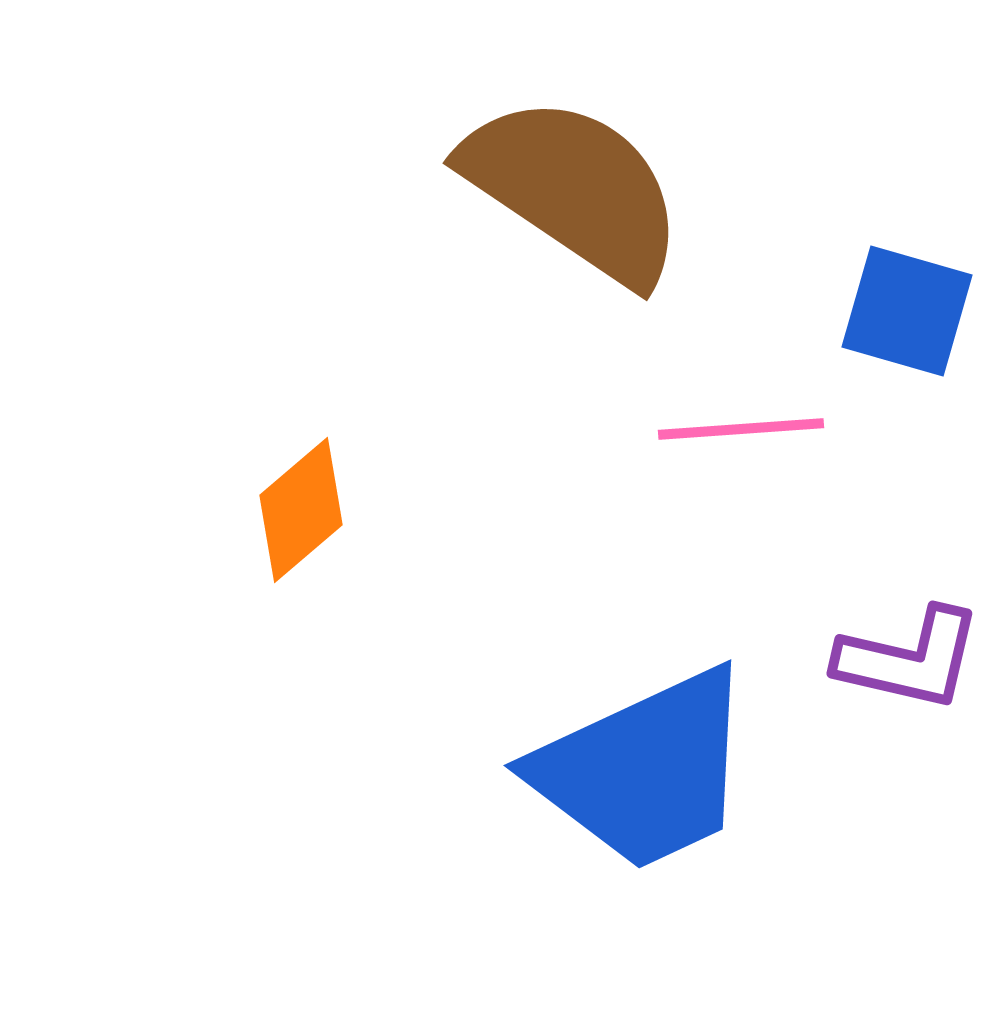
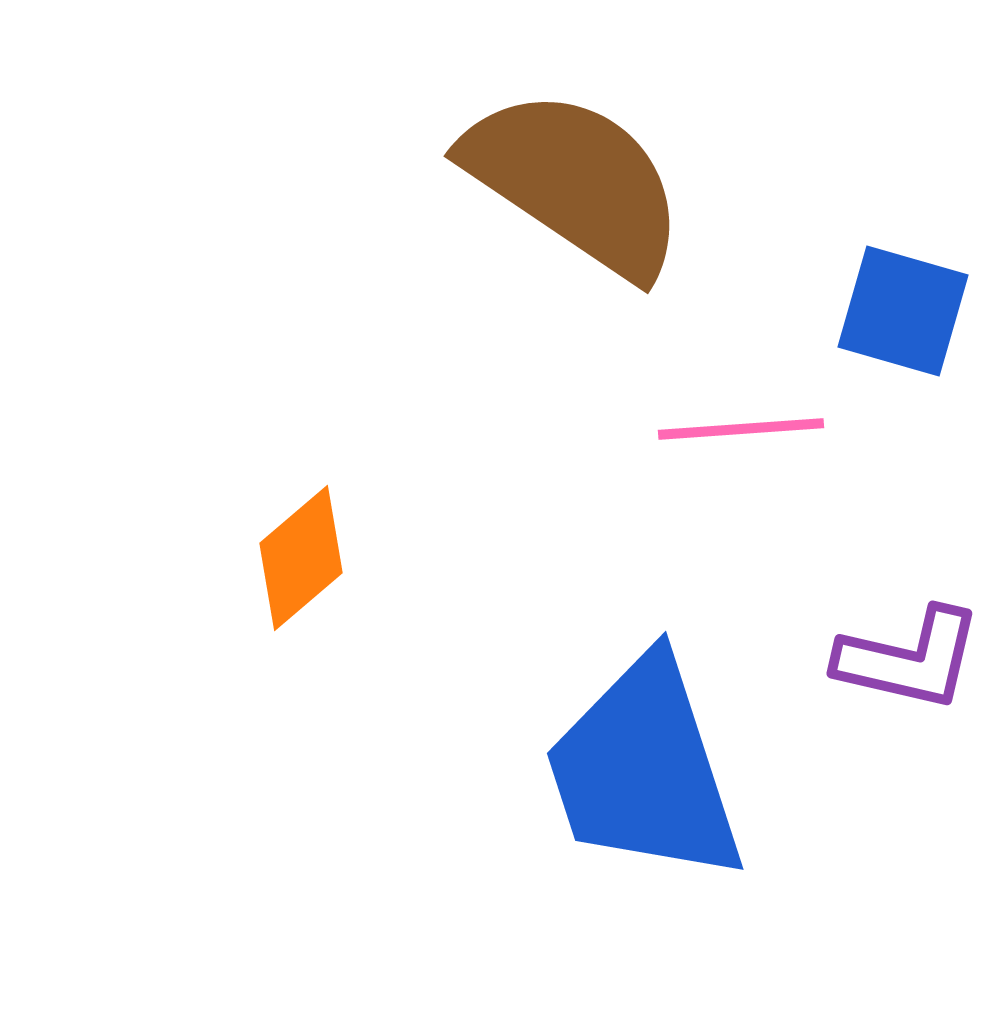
brown semicircle: moved 1 px right, 7 px up
blue square: moved 4 px left
orange diamond: moved 48 px down
blue trapezoid: rotated 97 degrees clockwise
